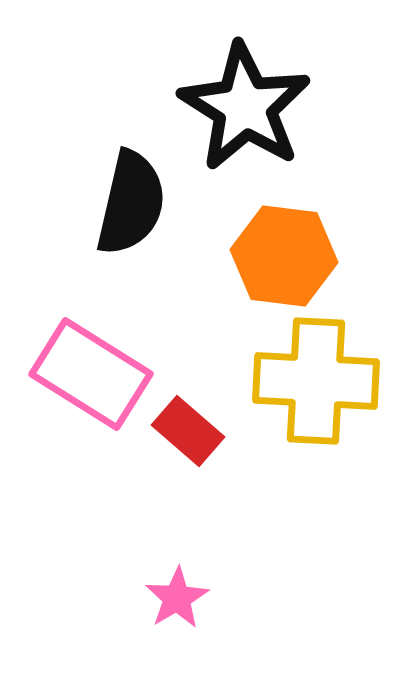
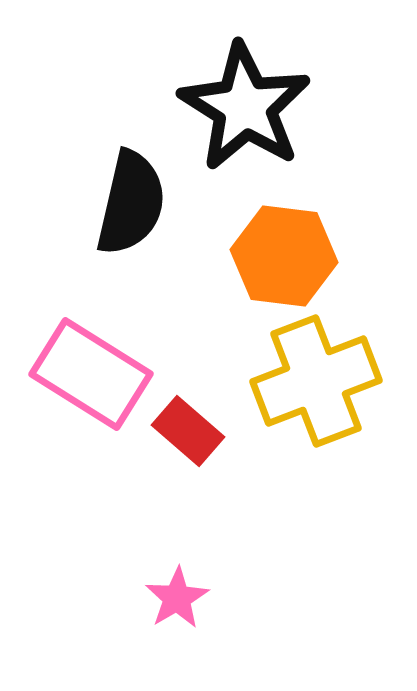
yellow cross: rotated 24 degrees counterclockwise
